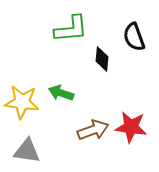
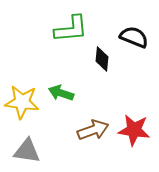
black semicircle: rotated 132 degrees clockwise
red star: moved 3 px right, 3 px down
